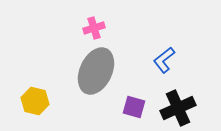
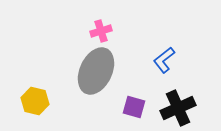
pink cross: moved 7 px right, 3 px down
